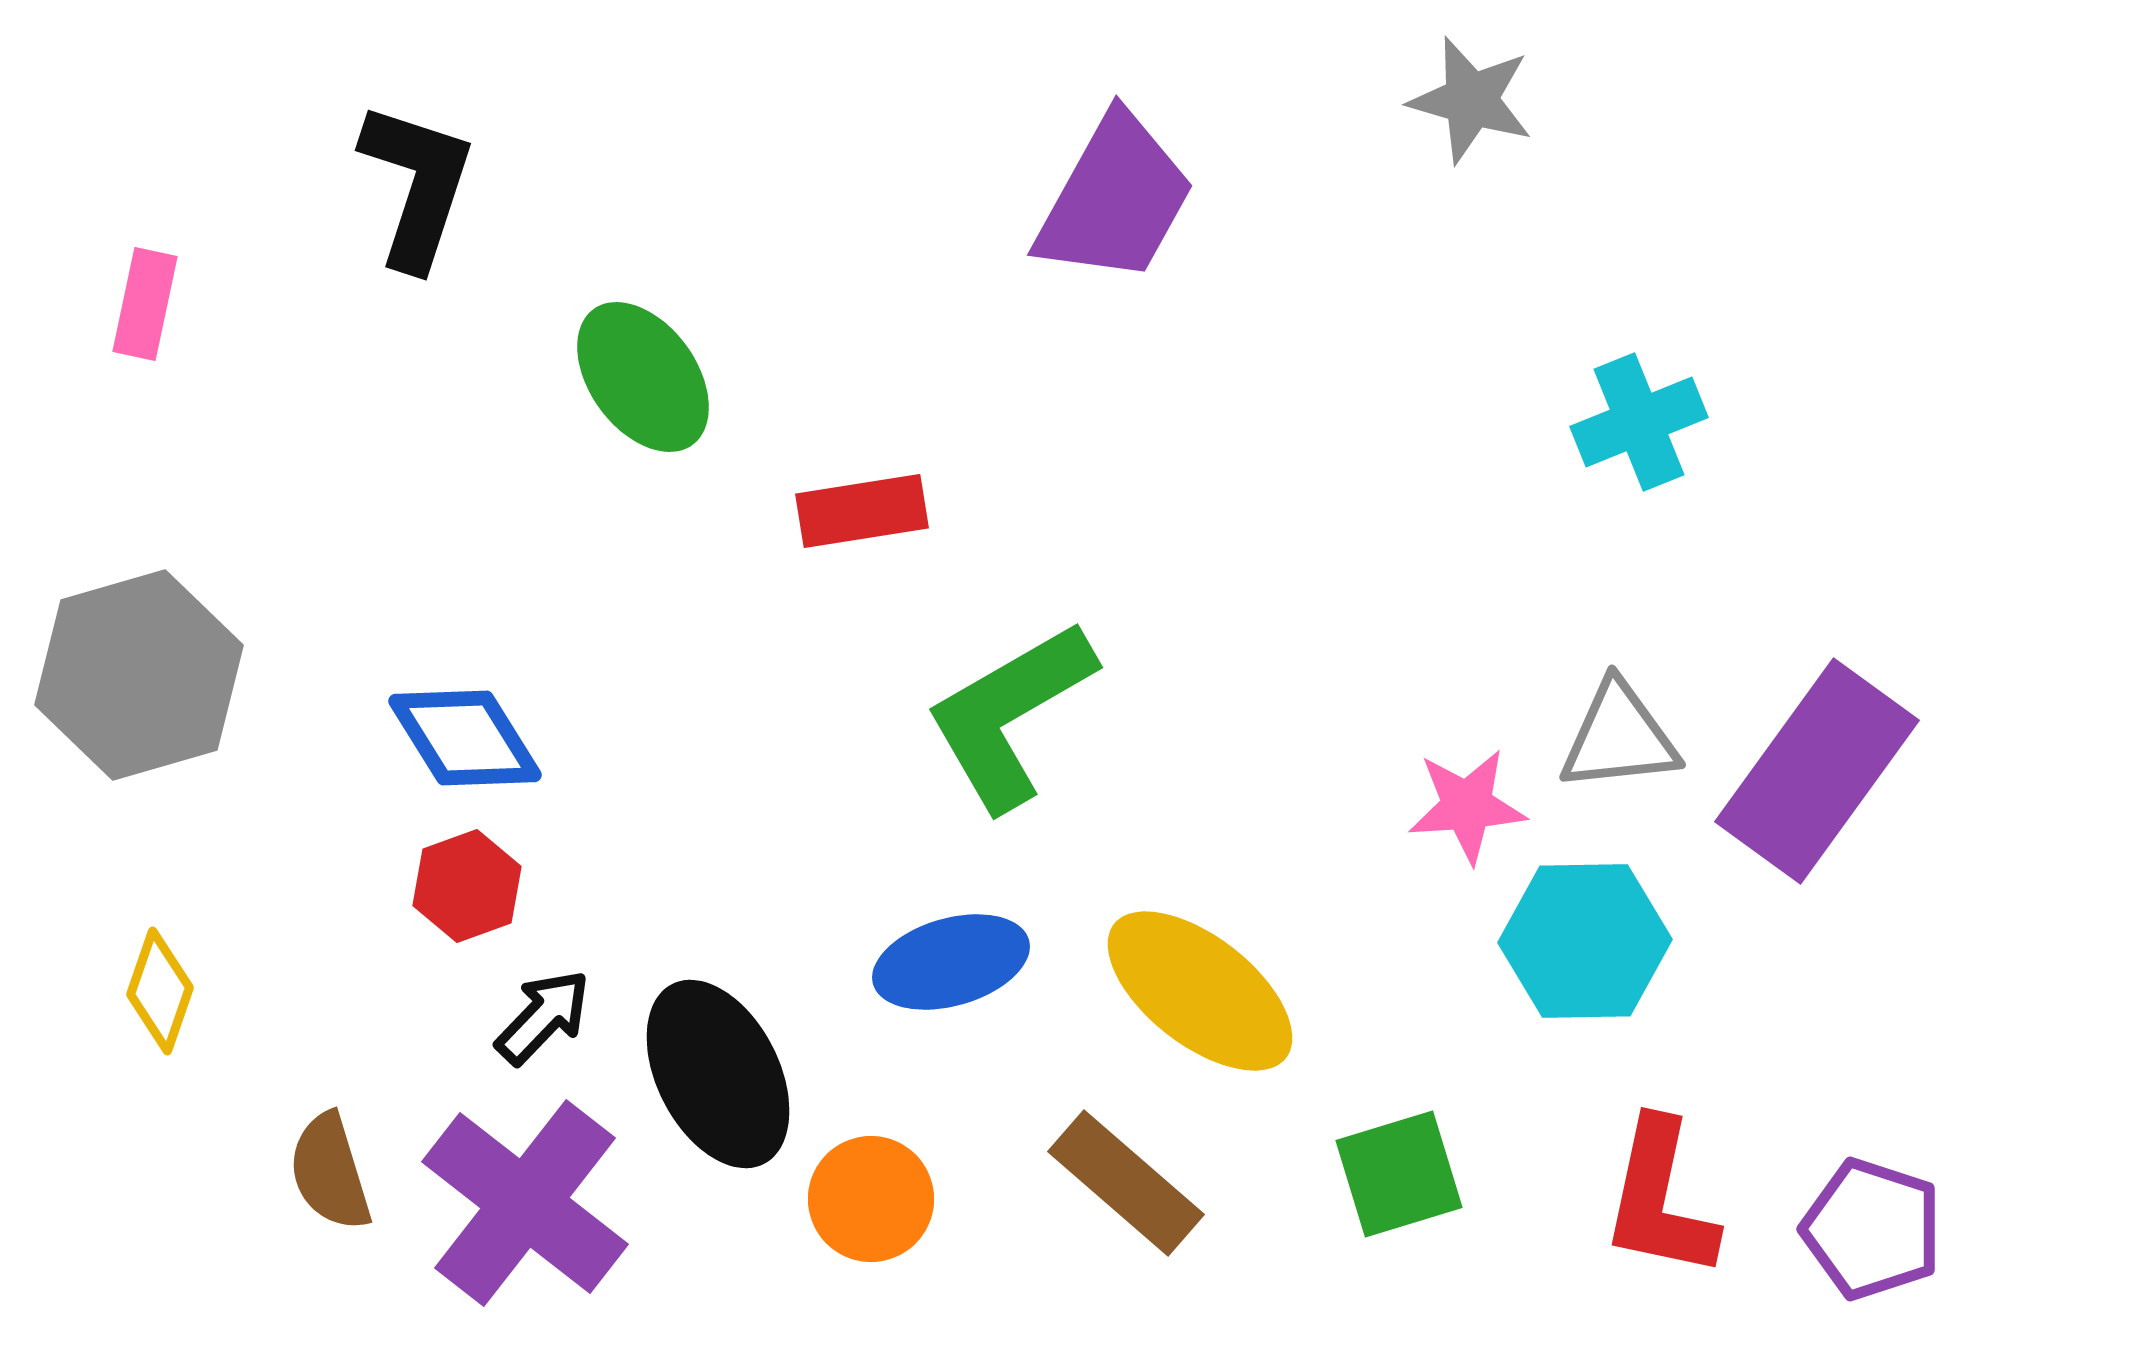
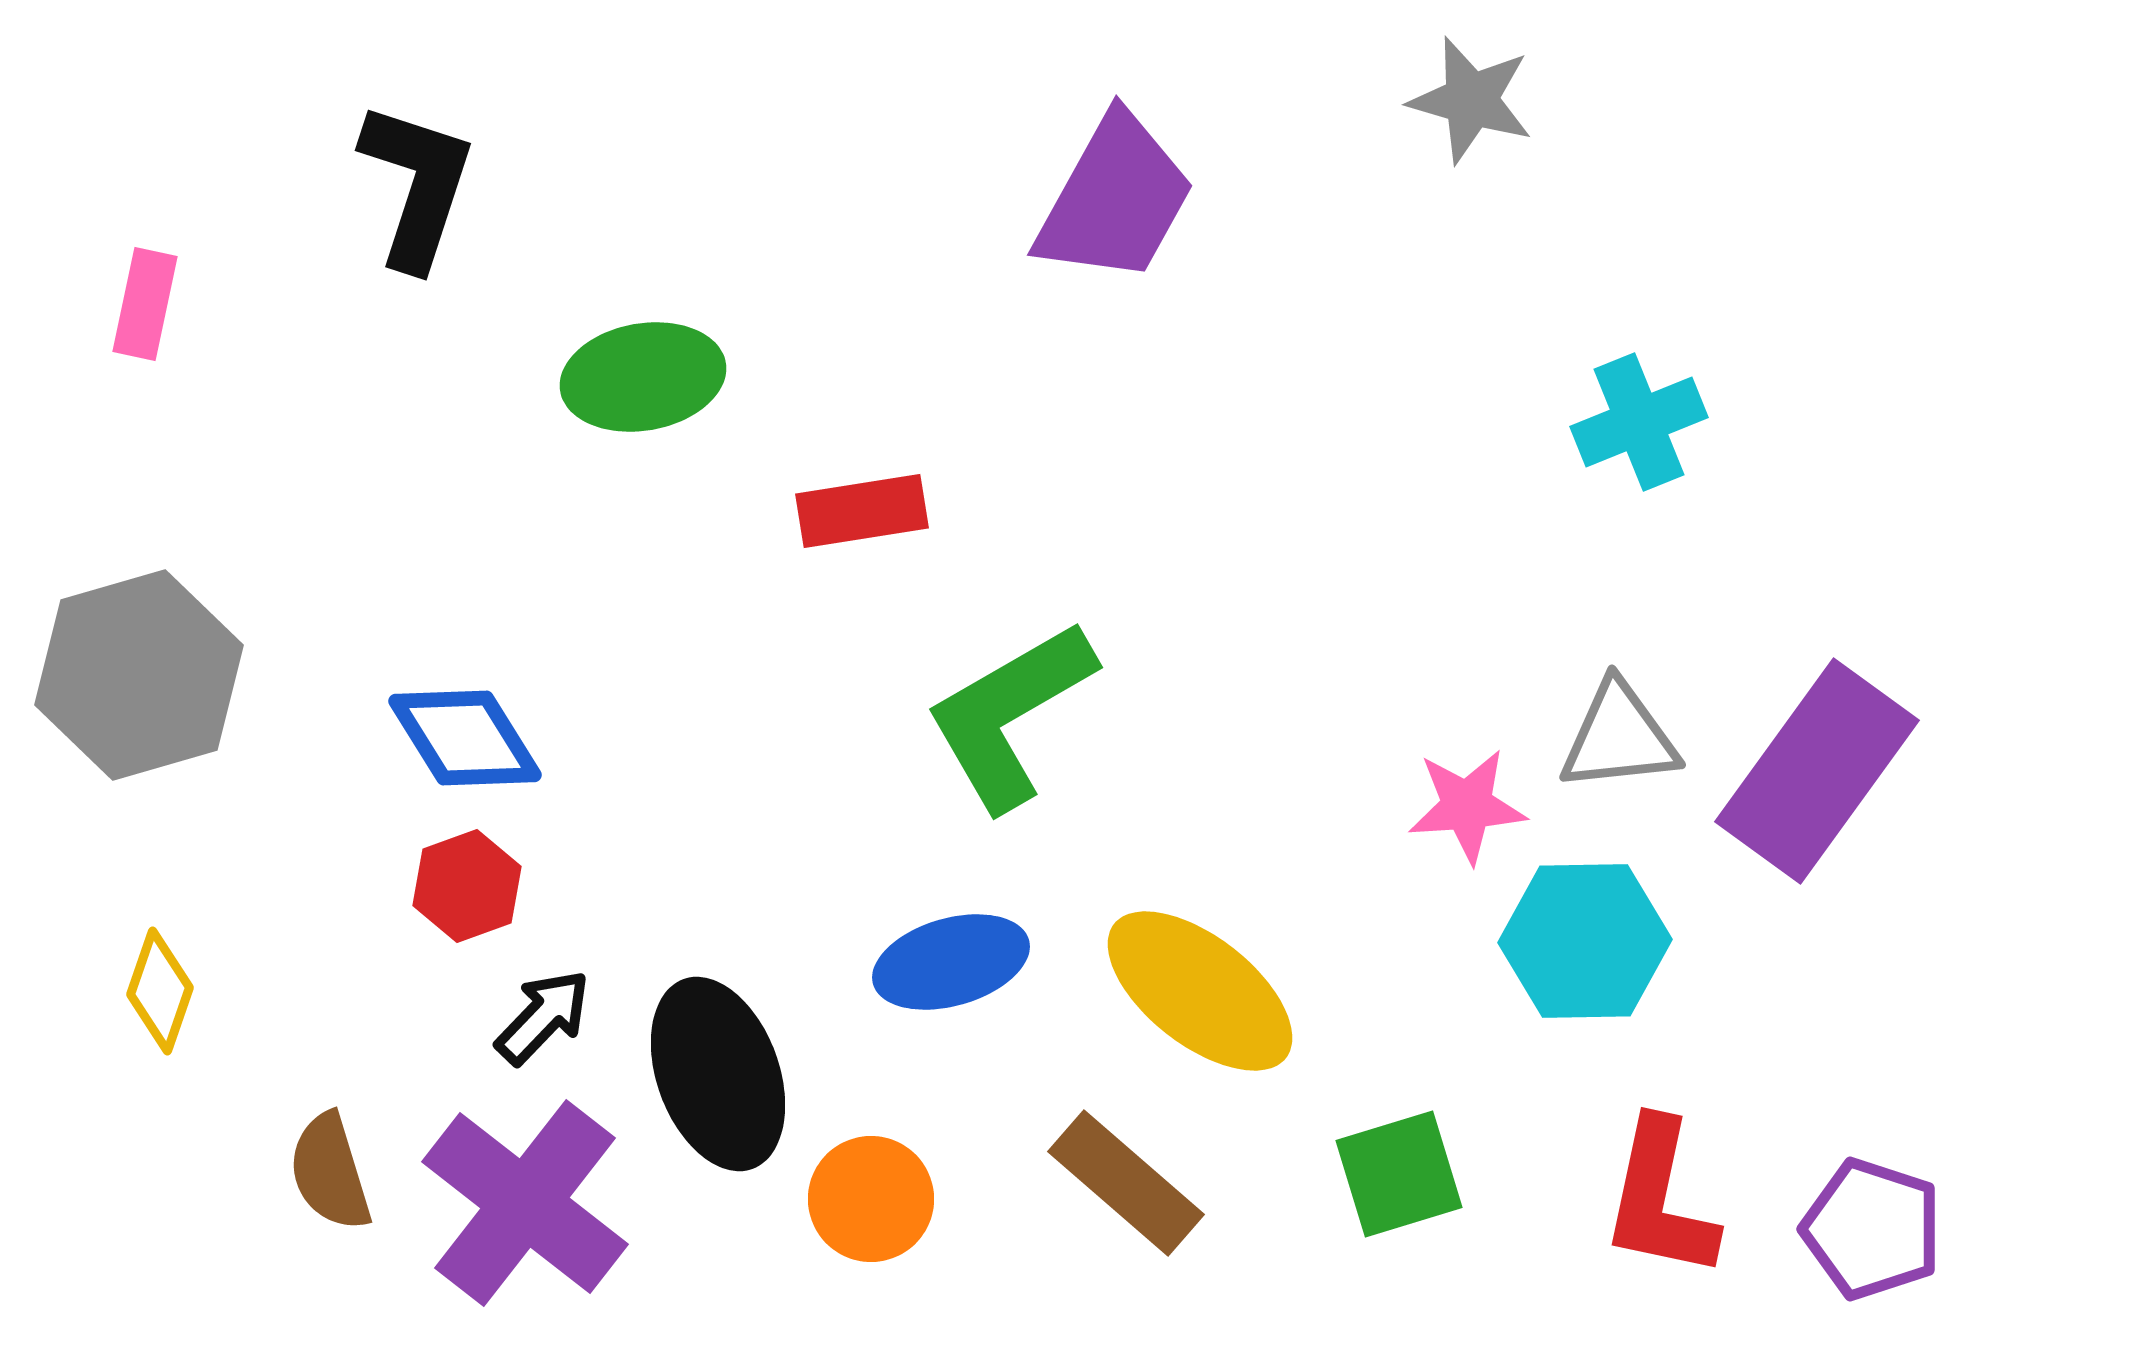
green ellipse: rotated 64 degrees counterclockwise
black ellipse: rotated 7 degrees clockwise
